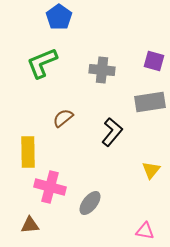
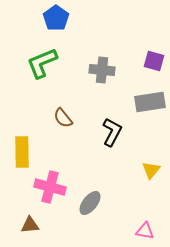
blue pentagon: moved 3 px left, 1 px down
brown semicircle: rotated 90 degrees counterclockwise
black L-shape: rotated 12 degrees counterclockwise
yellow rectangle: moved 6 px left
